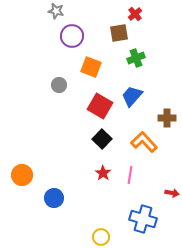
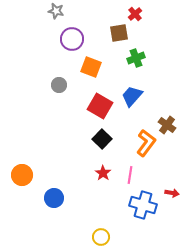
purple circle: moved 3 px down
brown cross: moved 7 px down; rotated 36 degrees clockwise
orange L-shape: moved 2 px right, 1 px down; rotated 80 degrees clockwise
blue cross: moved 14 px up
